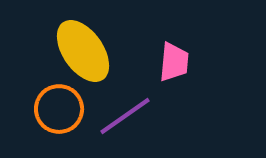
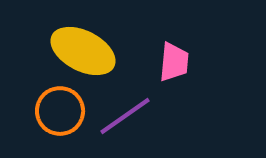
yellow ellipse: rotated 28 degrees counterclockwise
orange circle: moved 1 px right, 2 px down
